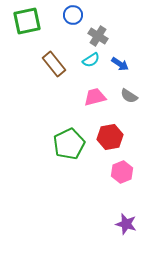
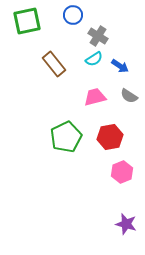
cyan semicircle: moved 3 px right, 1 px up
blue arrow: moved 2 px down
green pentagon: moved 3 px left, 7 px up
